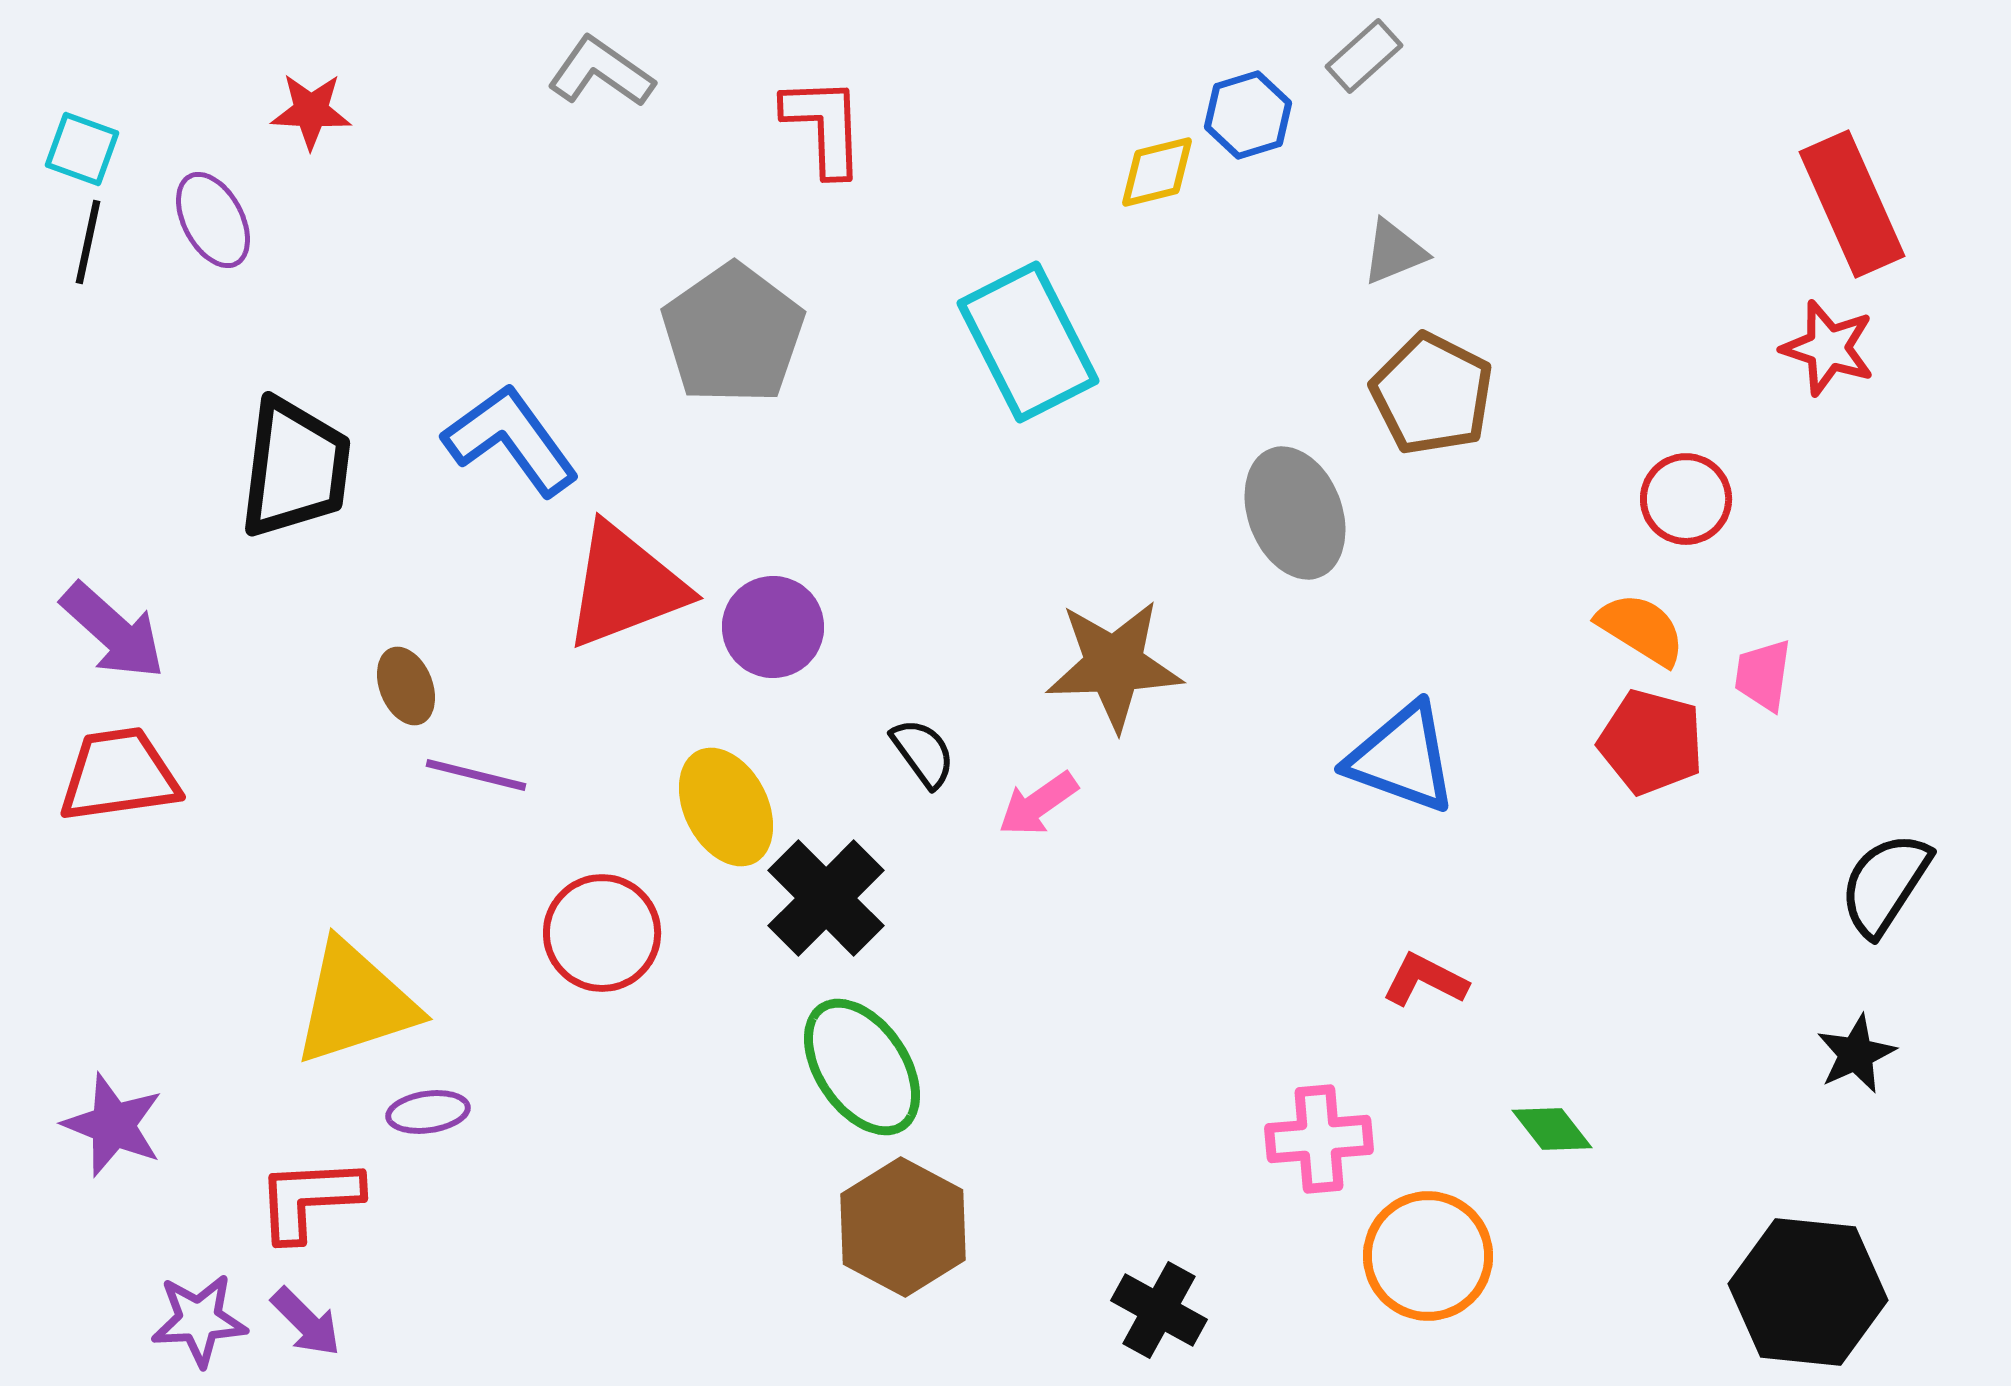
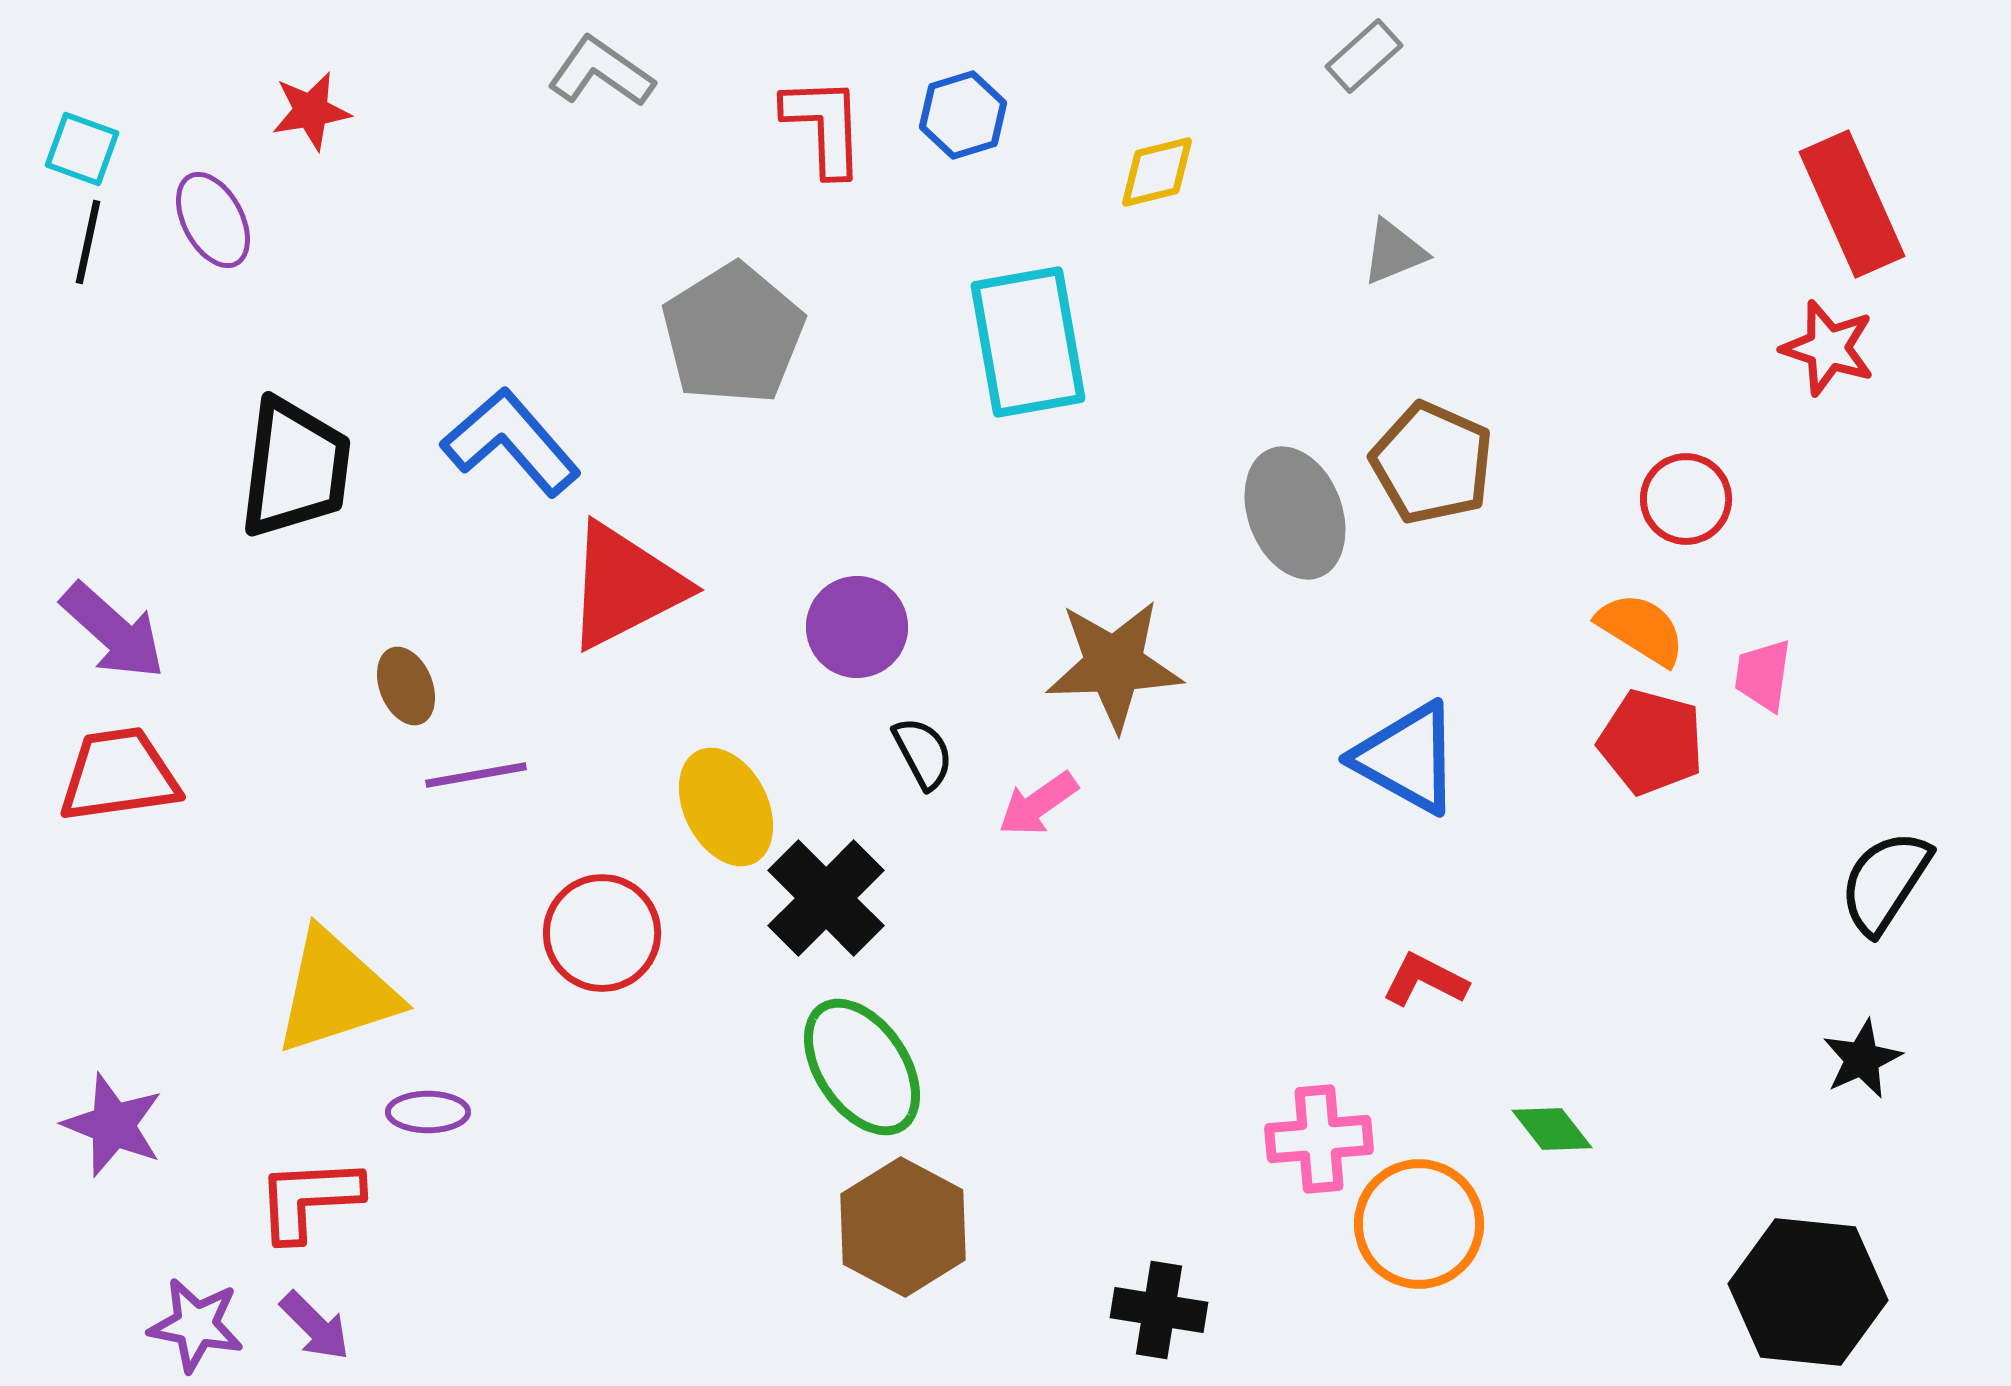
red star at (311, 111): rotated 12 degrees counterclockwise
blue hexagon at (1248, 115): moved 285 px left
gray pentagon at (733, 334): rotated 3 degrees clockwise
cyan rectangle at (1028, 342): rotated 17 degrees clockwise
brown pentagon at (1432, 394): moved 69 px down; rotated 3 degrees counterclockwise
blue L-shape at (511, 440): moved 2 px down; rotated 5 degrees counterclockwise
red triangle at (625, 586): rotated 6 degrees counterclockwise
purple circle at (773, 627): moved 84 px right
black semicircle at (923, 753): rotated 8 degrees clockwise
blue triangle at (1402, 758): moved 5 px right; rotated 9 degrees clockwise
purple line at (476, 775): rotated 24 degrees counterclockwise
black semicircle at (1885, 884): moved 2 px up
yellow triangle at (355, 1003): moved 19 px left, 11 px up
black star at (1856, 1054): moved 6 px right, 5 px down
purple ellipse at (428, 1112): rotated 8 degrees clockwise
orange circle at (1428, 1256): moved 9 px left, 32 px up
black cross at (1159, 1310): rotated 20 degrees counterclockwise
purple star at (199, 1320): moved 3 px left, 5 px down; rotated 14 degrees clockwise
purple arrow at (306, 1322): moved 9 px right, 4 px down
